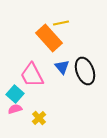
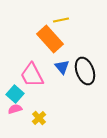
yellow line: moved 3 px up
orange rectangle: moved 1 px right, 1 px down
